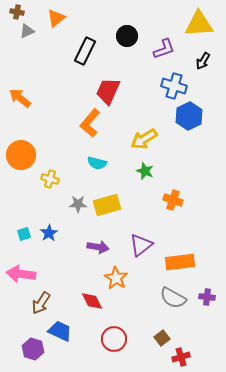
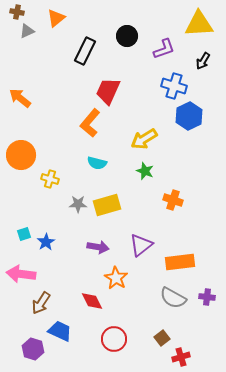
blue star: moved 3 px left, 9 px down
